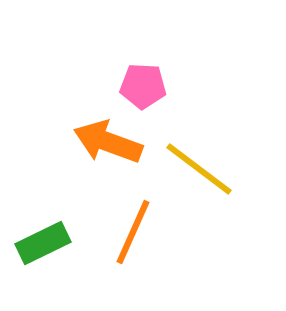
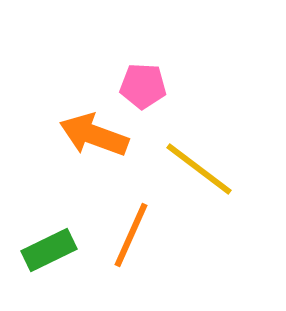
orange arrow: moved 14 px left, 7 px up
orange line: moved 2 px left, 3 px down
green rectangle: moved 6 px right, 7 px down
